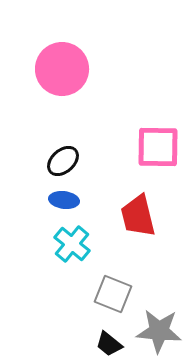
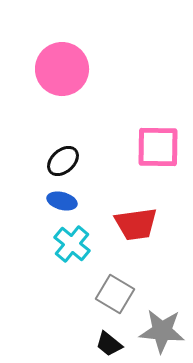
blue ellipse: moved 2 px left, 1 px down; rotated 8 degrees clockwise
red trapezoid: moved 2 px left, 8 px down; rotated 84 degrees counterclockwise
gray square: moved 2 px right; rotated 9 degrees clockwise
gray star: moved 3 px right
